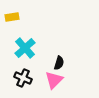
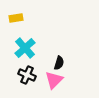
yellow rectangle: moved 4 px right, 1 px down
black cross: moved 4 px right, 3 px up
